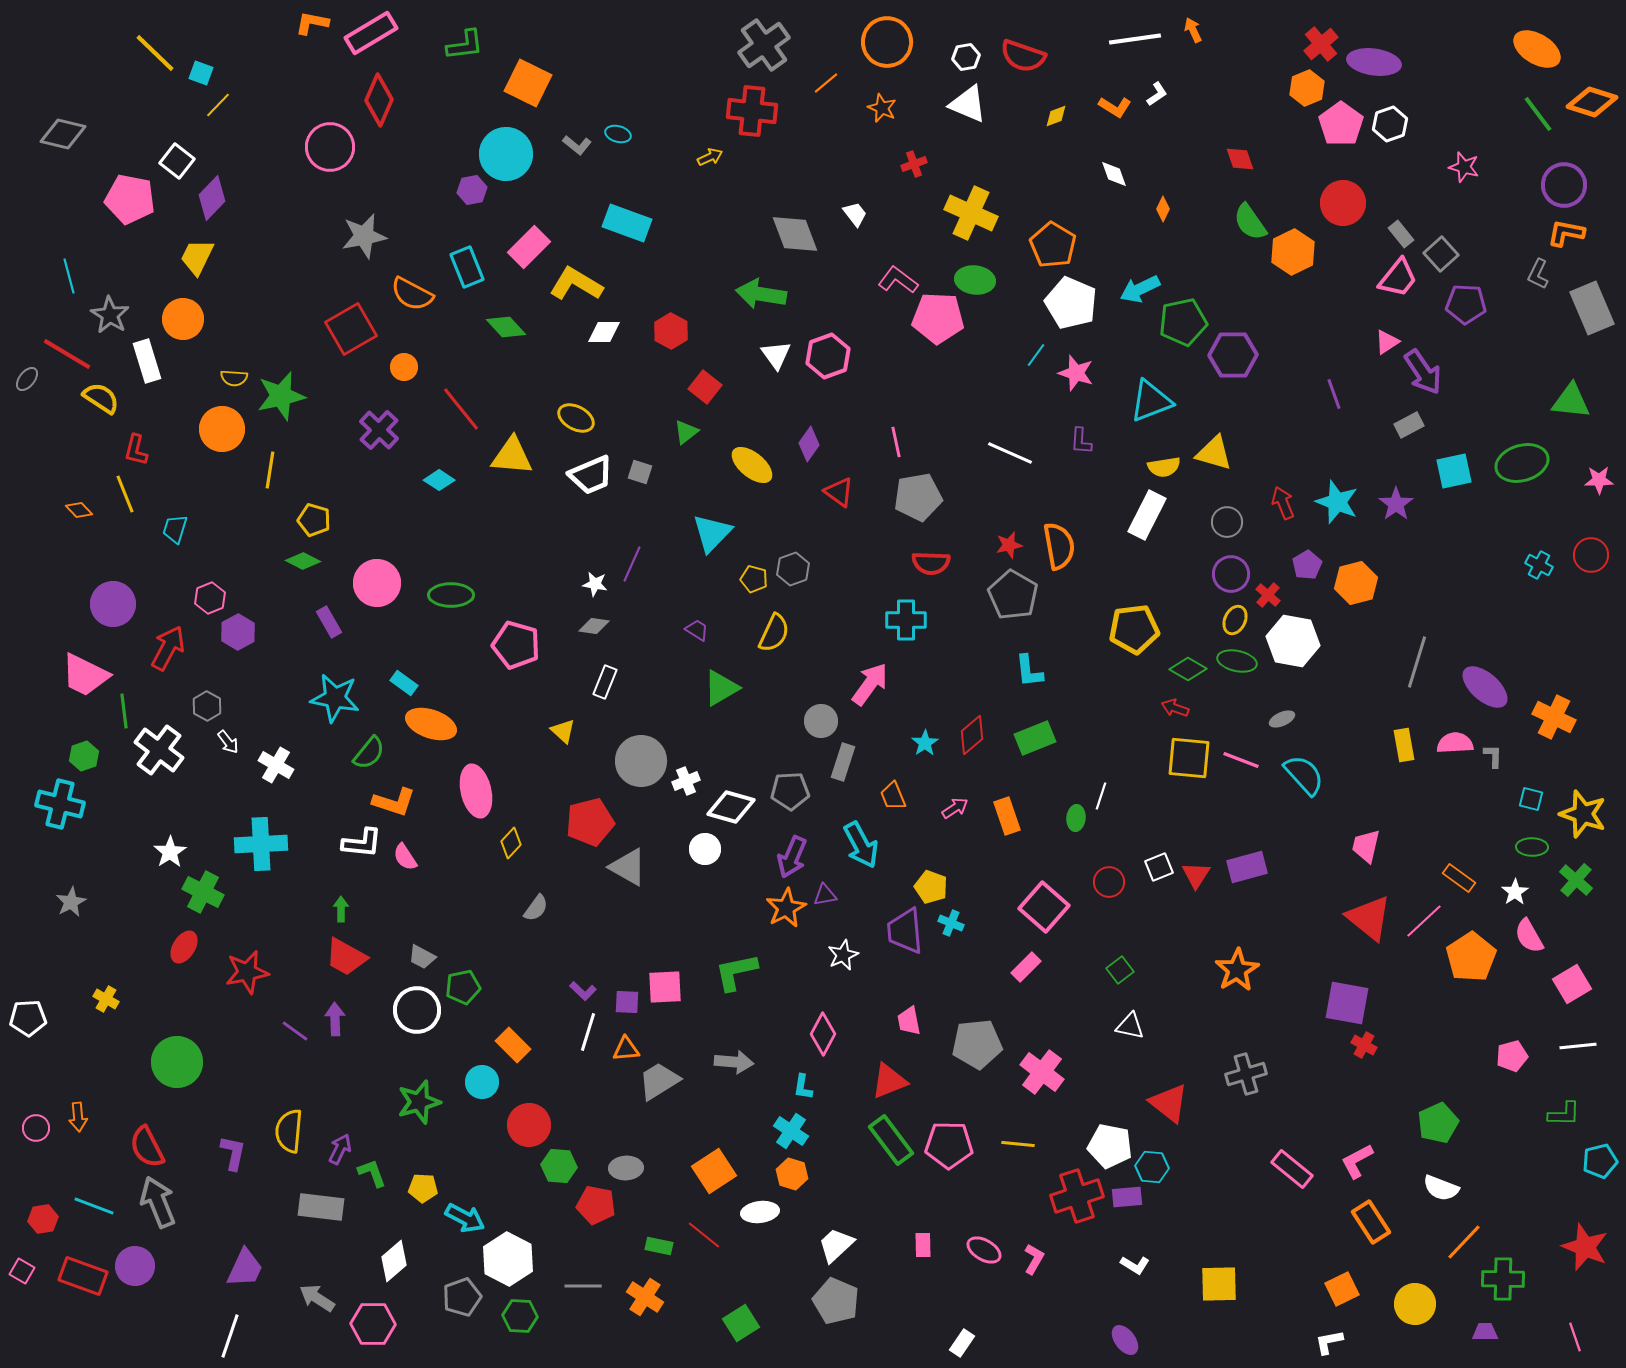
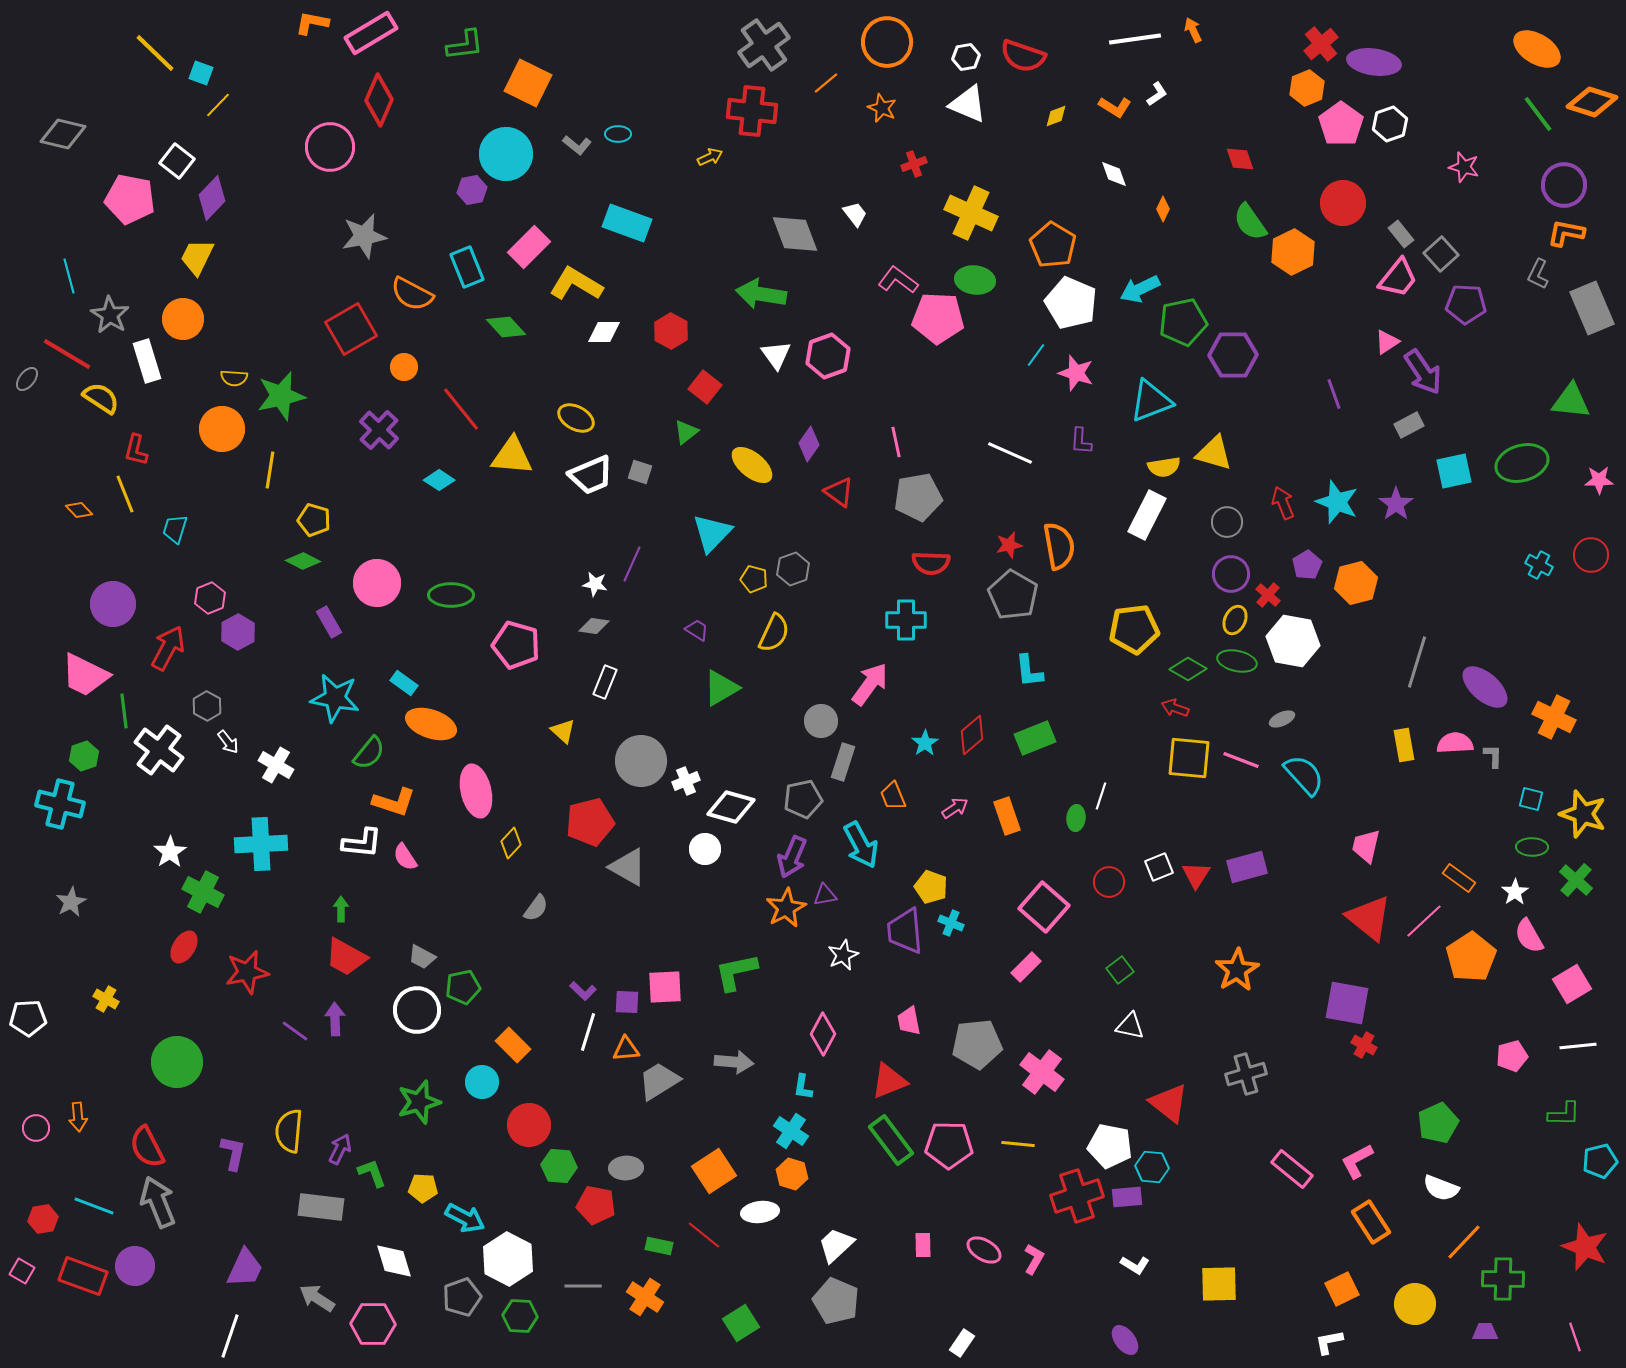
cyan ellipse at (618, 134): rotated 15 degrees counterclockwise
gray pentagon at (790, 791): moved 13 px right, 8 px down; rotated 9 degrees counterclockwise
white diamond at (394, 1261): rotated 66 degrees counterclockwise
